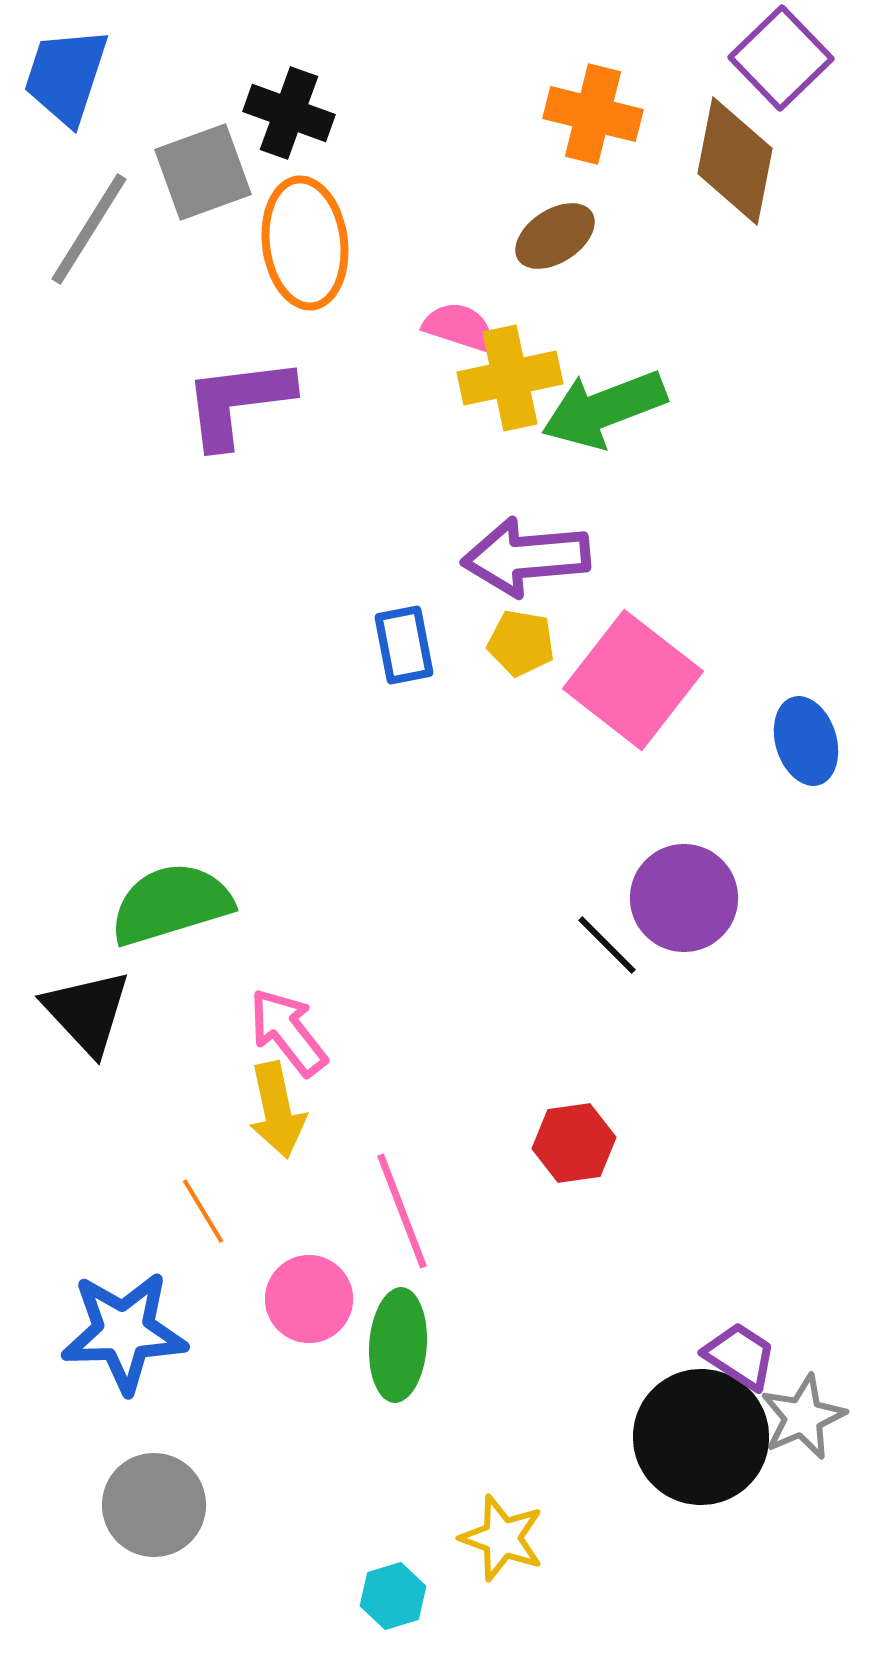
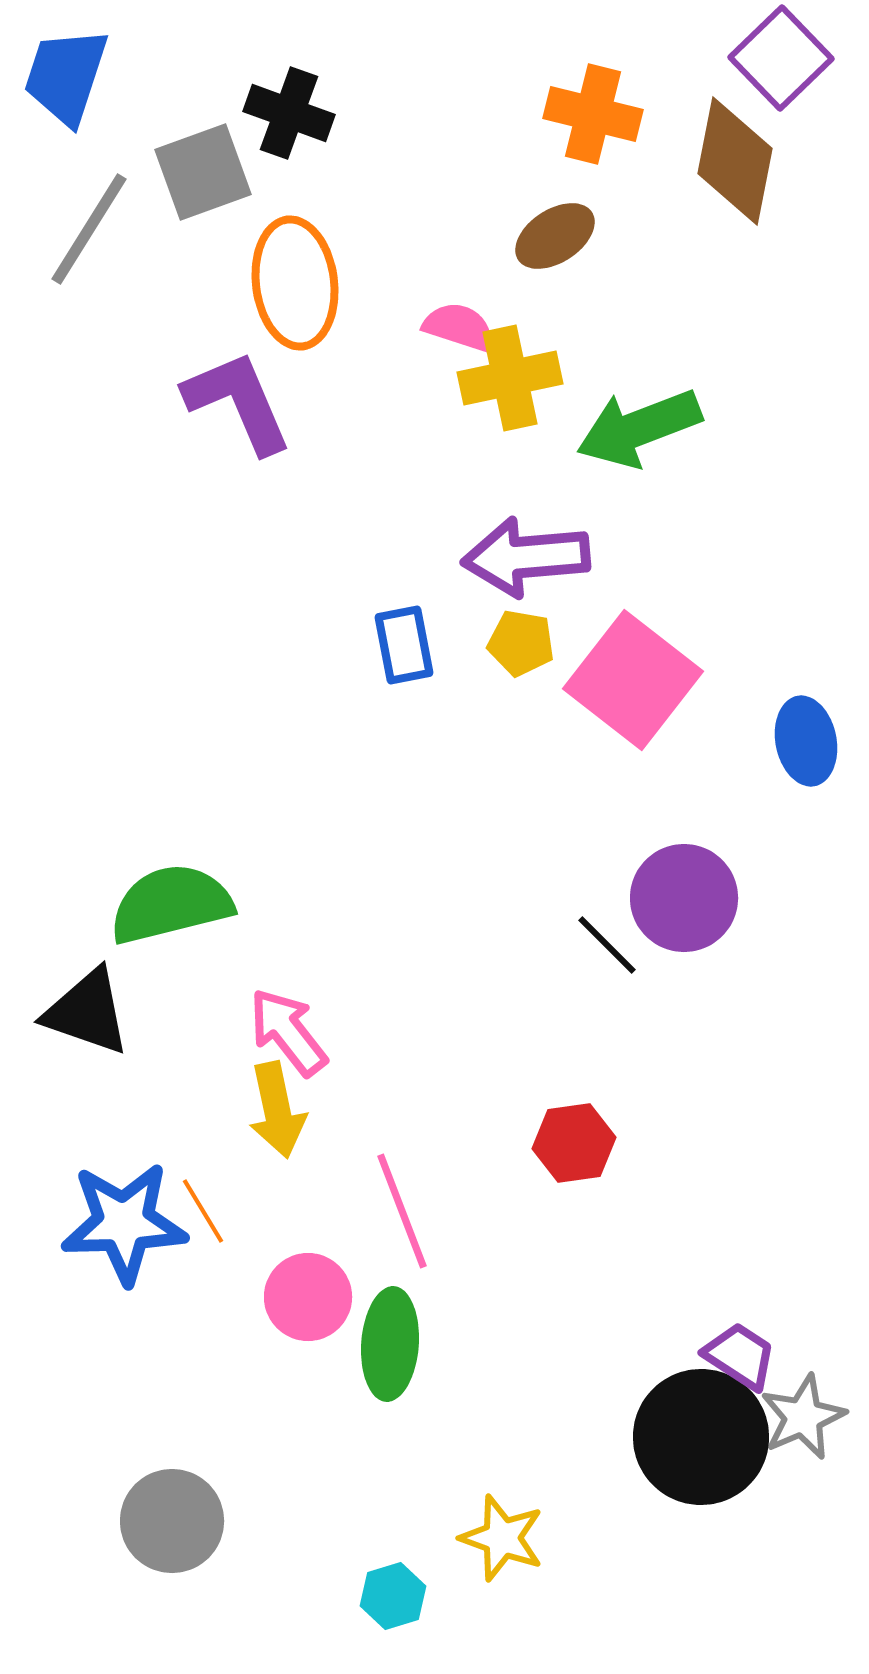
orange ellipse: moved 10 px left, 40 px down
purple L-shape: rotated 74 degrees clockwise
green arrow: moved 35 px right, 19 px down
blue ellipse: rotated 6 degrees clockwise
green semicircle: rotated 3 degrees clockwise
black triangle: rotated 28 degrees counterclockwise
pink circle: moved 1 px left, 2 px up
blue star: moved 109 px up
green ellipse: moved 8 px left, 1 px up
gray circle: moved 18 px right, 16 px down
